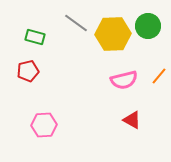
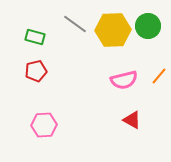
gray line: moved 1 px left, 1 px down
yellow hexagon: moved 4 px up
red pentagon: moved 8 px right
